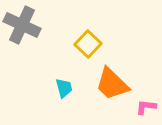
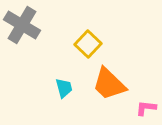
gray cross: rotated 6 degrees clockwise
orange trapezoid: moved 3 px left
pink L-shape: moved 1 px down
